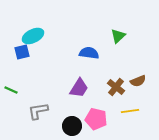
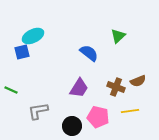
blue semicircle: rotated 30 degrees clockwise
brown cross: rotated 18 degrees counterclockwise
pink pentagon: moved 2 px right, 2 px up
